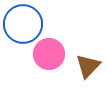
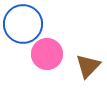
pink circle: moved 2 px left
